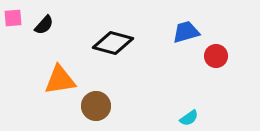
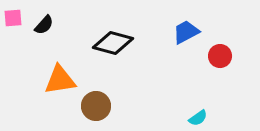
blue trapezoid: rotated 12 degrees counterclockwise
red circle: moved 4 px right
cyan semicircle: moved 9 px right
